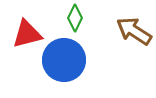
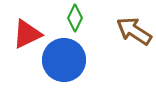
red triangle: rotated 12 degrees counterclockwise
